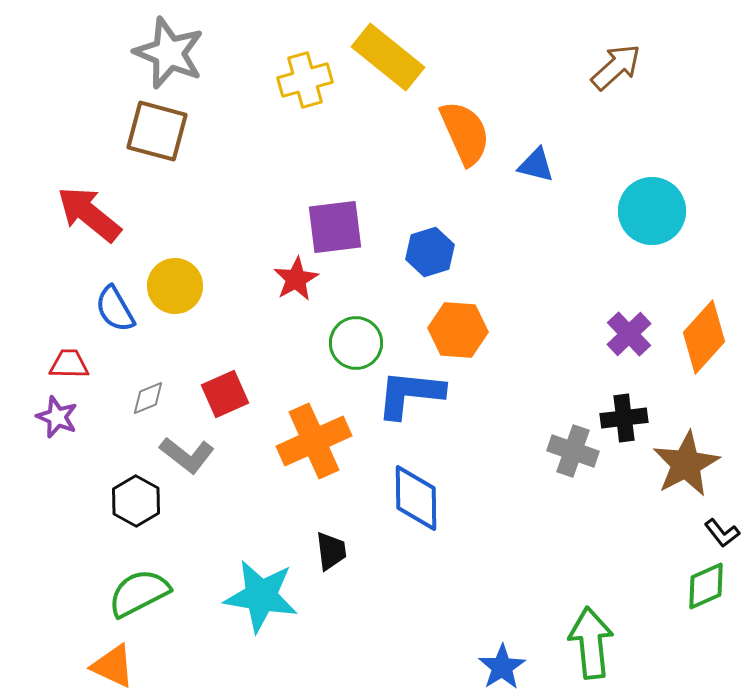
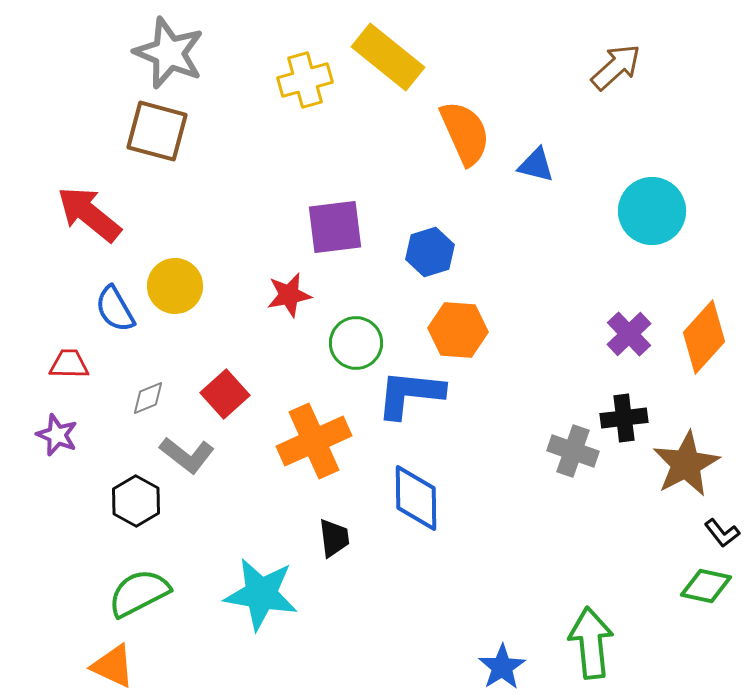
red star: moved 7 px left, 16 px down; rotated 18 degrees clockwise
red square: rotated 18 degrees counterclockwise
purple star: moved 18 px down
black trapezoid: moved 3 px right, 13 px up
green diamond: rotated 36 degrees clockwise
cyan star: moved 2 px up
